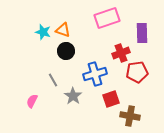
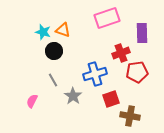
black circle: moved 12 px left
